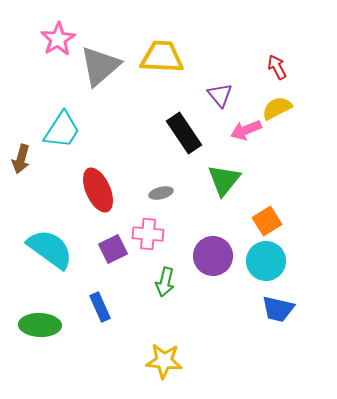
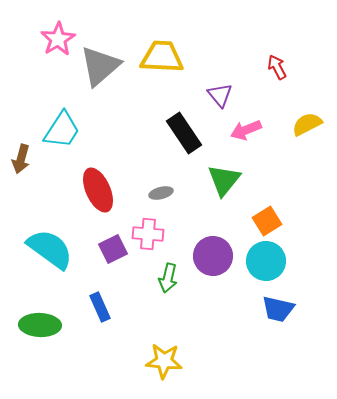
yellow semicircle: moved 30 px right, 16 px down
green arrow: moved 3 px right, 4 px up
